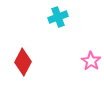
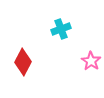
cyan cross: moved 3 px right, 12 px down
